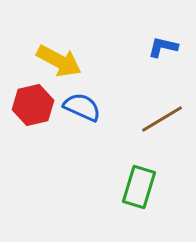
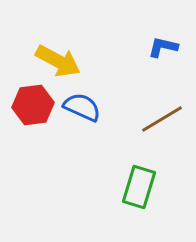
yellow arrow: moved 1 px left
red hexagon: rotated 6 degrees clockwise
